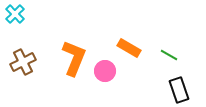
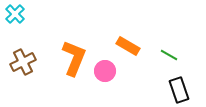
orange rectangle: moved 1 px left, 2 px up
